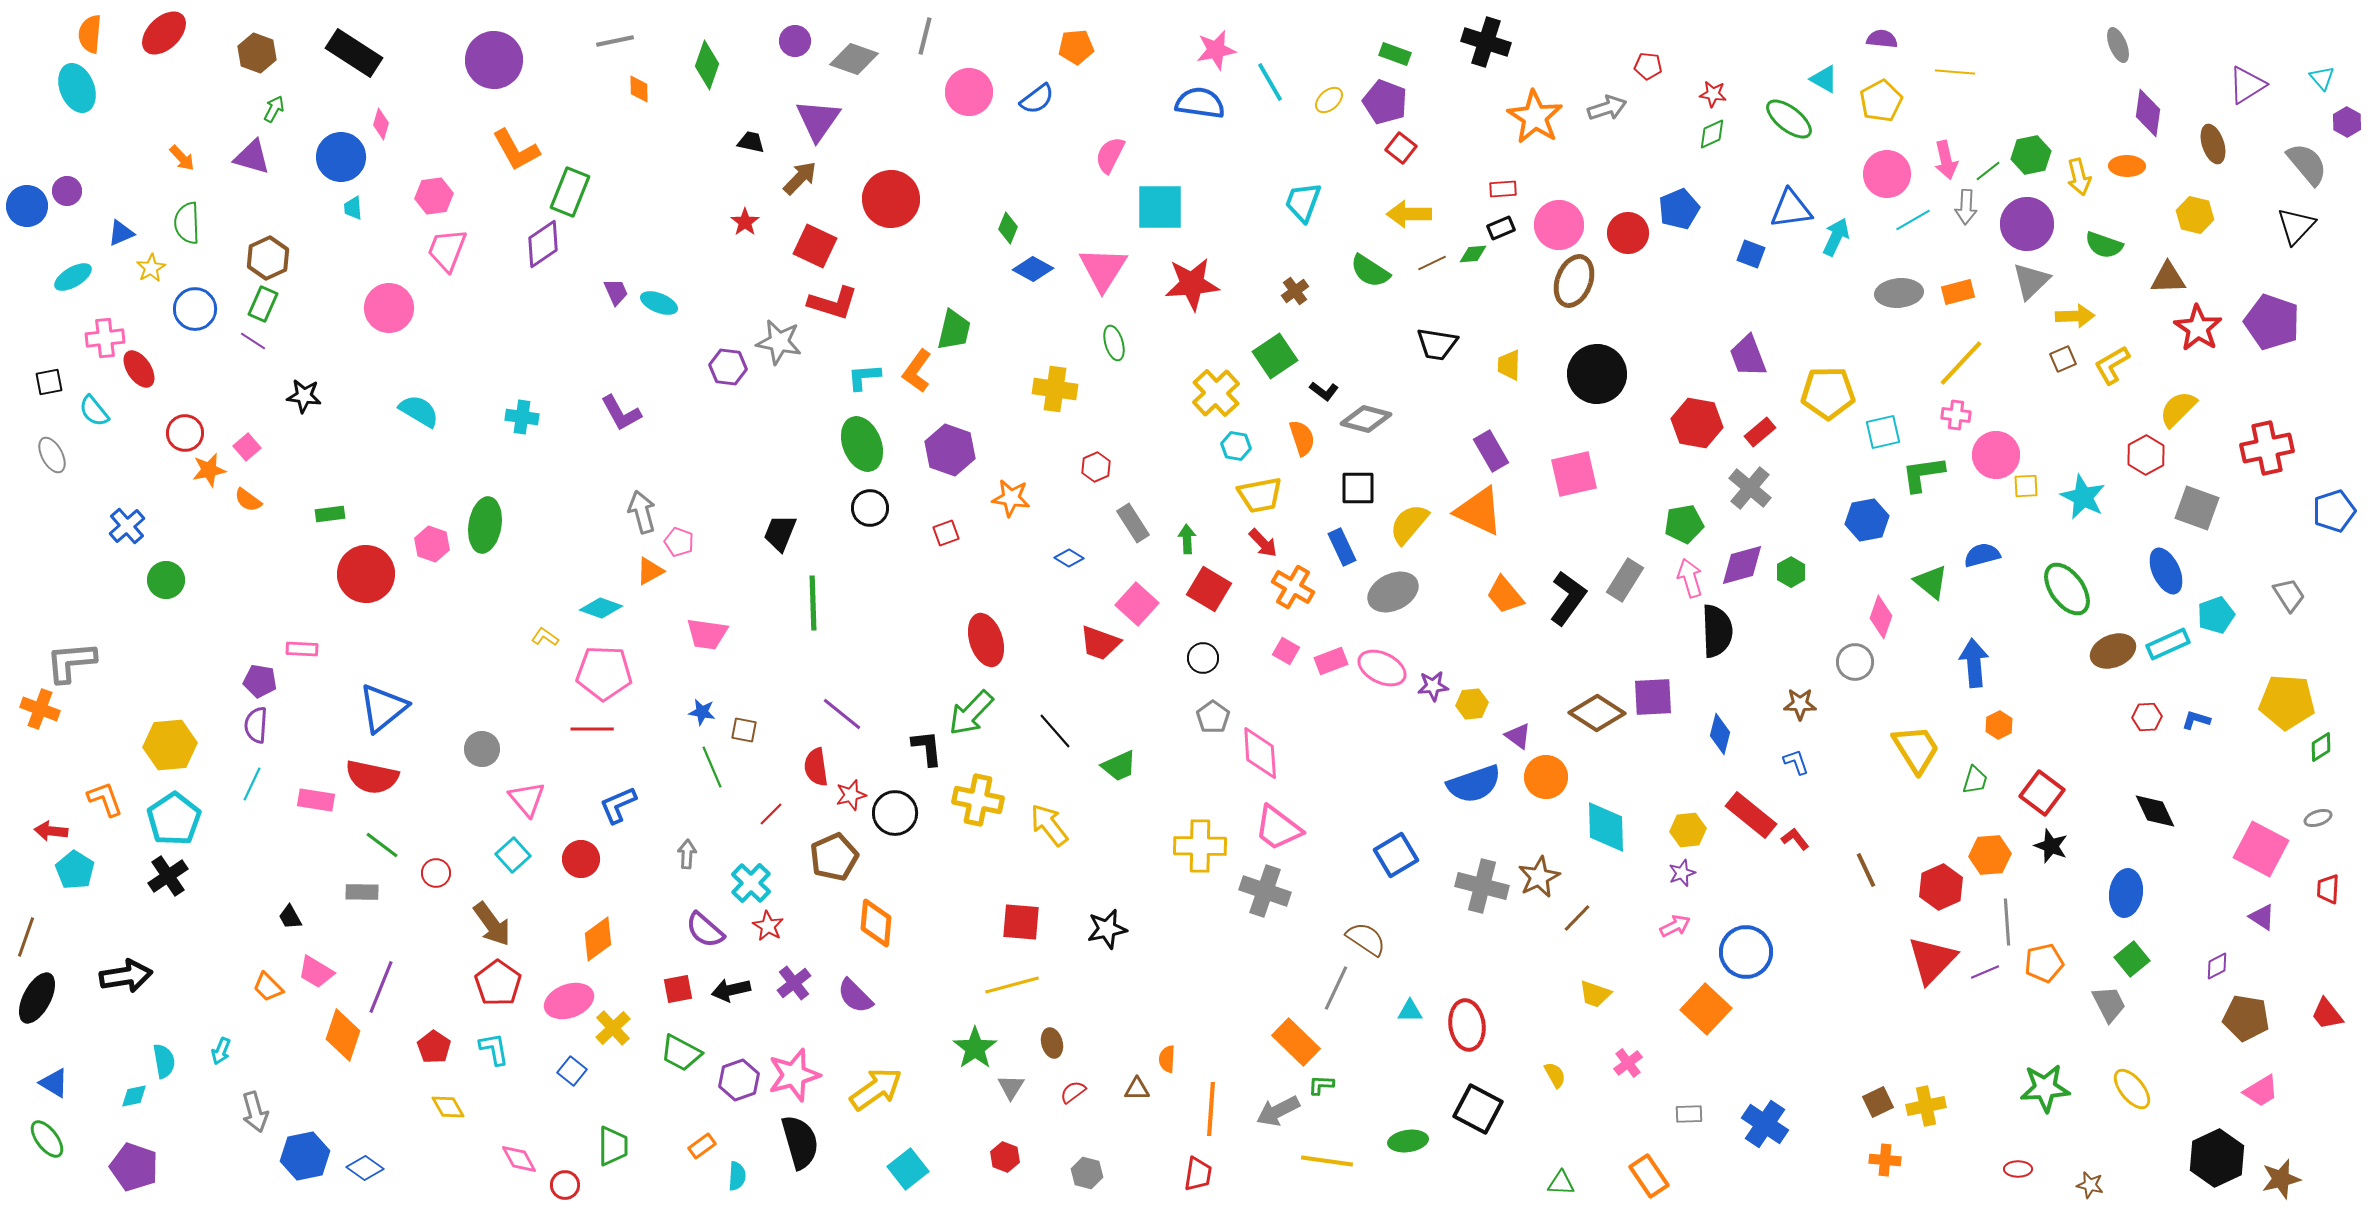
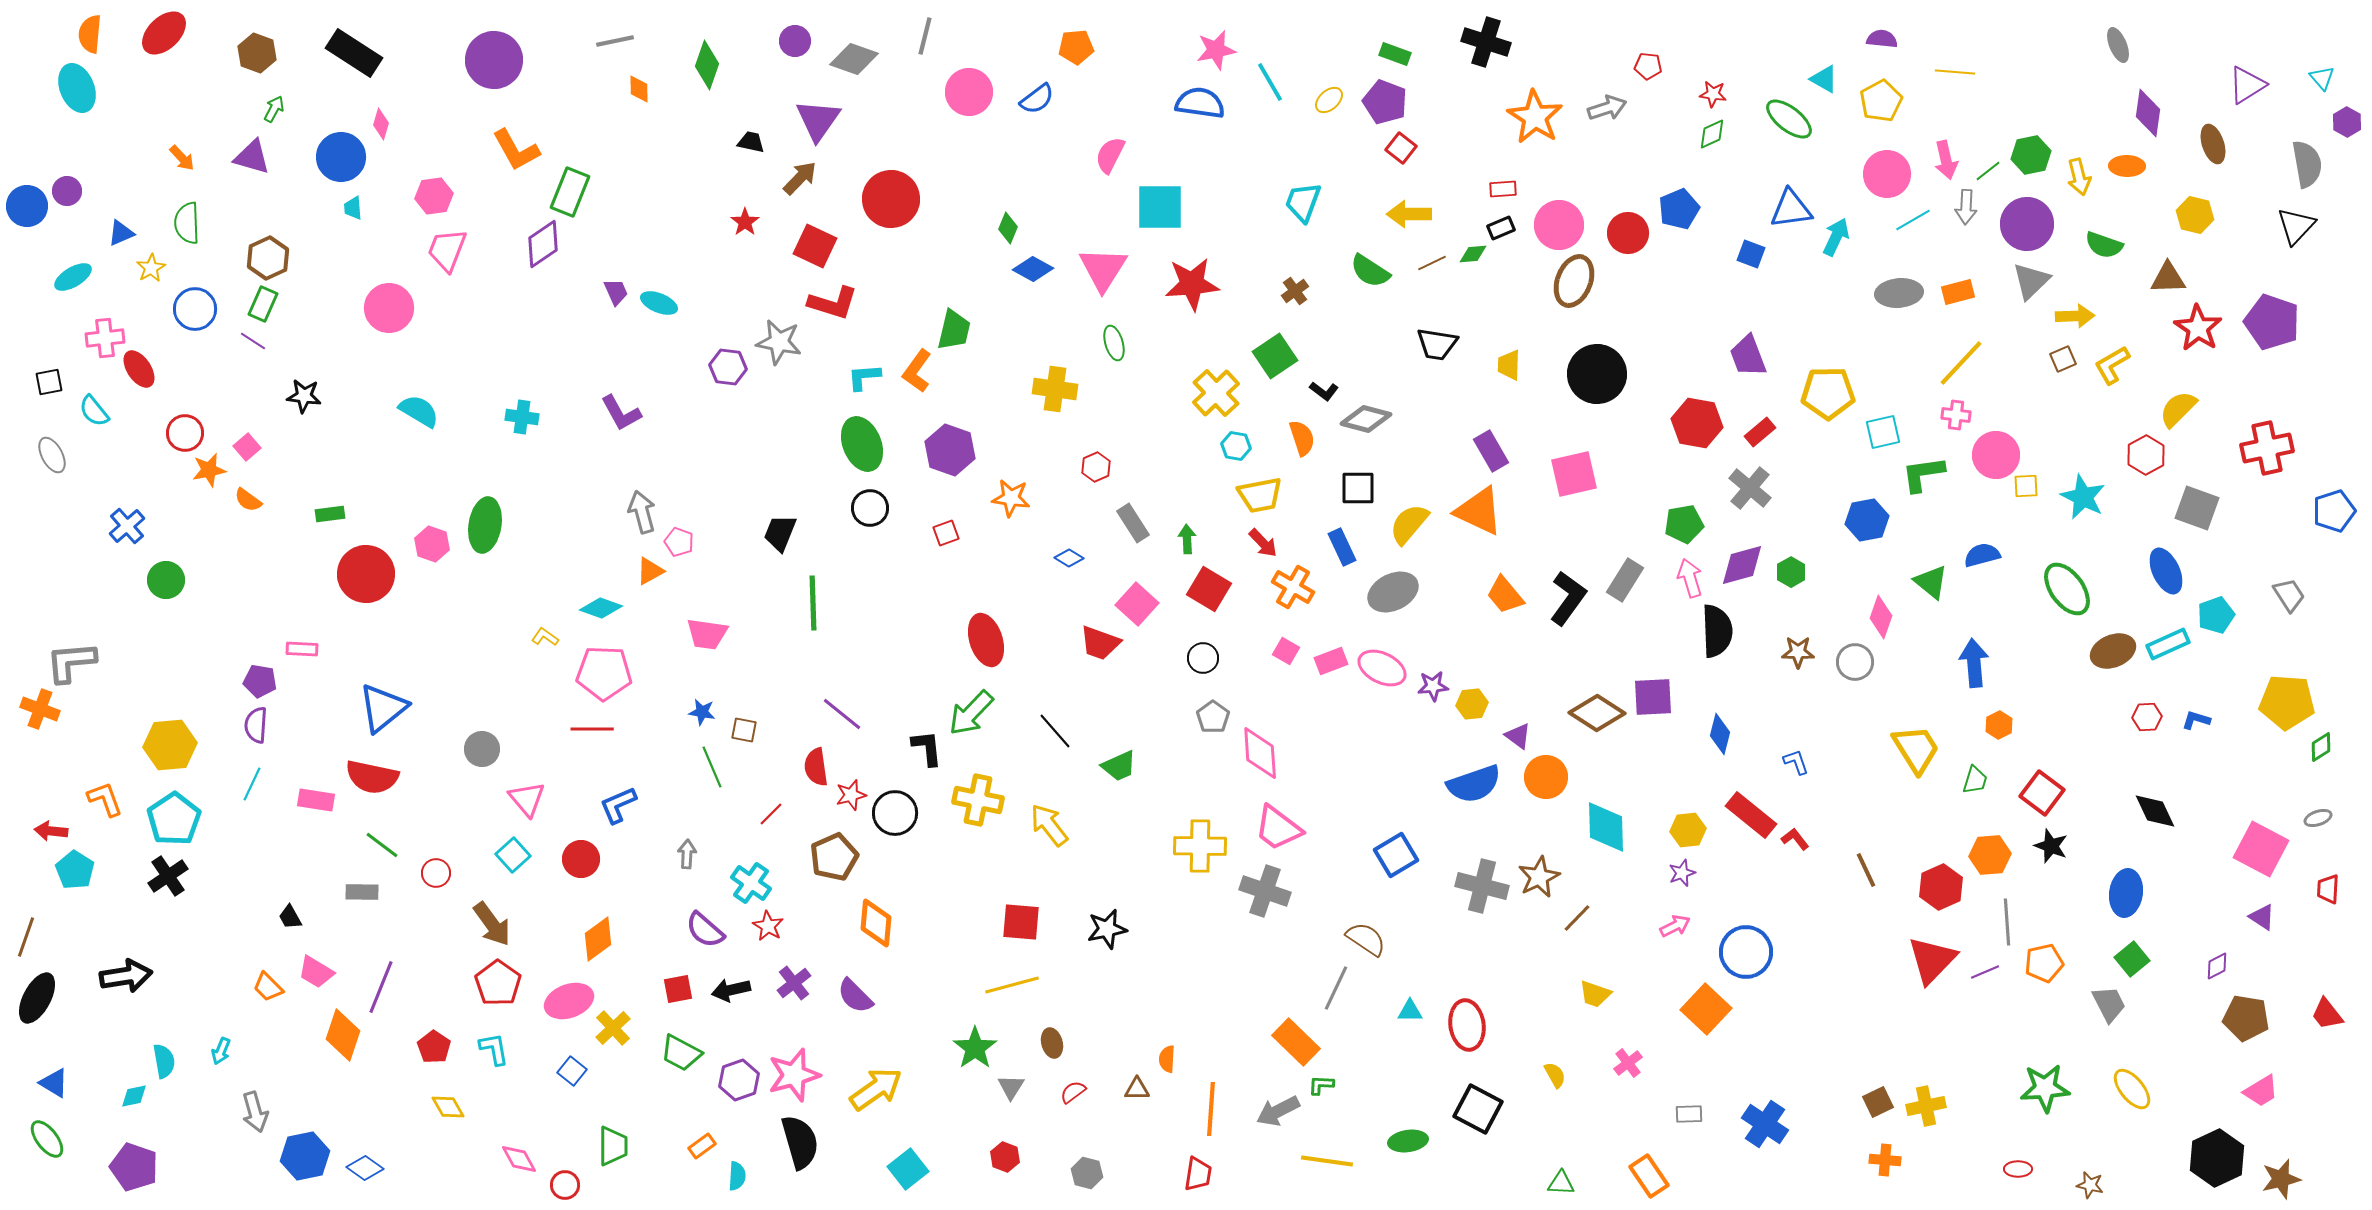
gray semicircle at (2307, 164): rotated 30 degrees clockwise
brown star at (1800, 704): moved 2 px left, 52 px up
cyan cross at (751, 883): rotated 9 degrees counterclockwise
